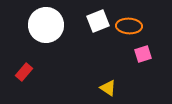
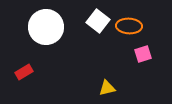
white square: rotated 30 degrees counterclockwise
white circle: moved 2 px down
red rectangle: rotated 18 degrees clockwise
yellow triangle: moved 1 px left; rotated 48 degrees counterclockwise
